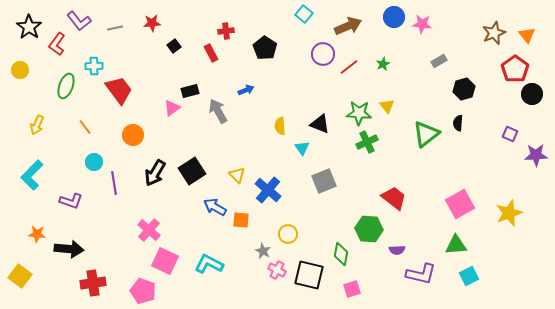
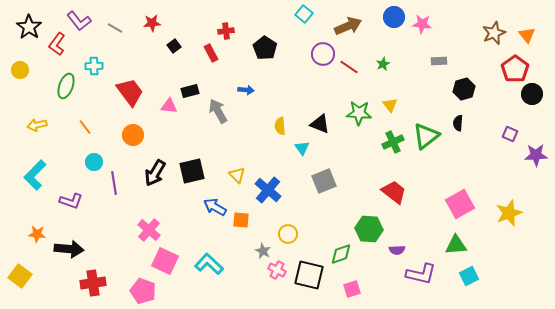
gray line at (115, 28): rotated 42 degrees clockwise
gray rectangle at (439, 61): rotated 28 degrees clockwise
red line at (349, 67): rotated 72 degrees clockwise
red trapezoid at (119, 90): moved 11 px right, 2 px down
blue arrow at (246, 90): rotated 28 degrees clockwise
yellow triangle at (387, 106): moved 3 px right, 1 px up
pink triangle at (172, 108): moved 3 px left, 2 px up; rotated 42 degrees clockwise
yellow arrow at (37, 125): rotated 54 degrees clockwise
green triangle at (426, 134): moved 2 px down
green cross at (367, 142): moved 26 px right
black square at (192, 171): rotated 20 degrees clockwise
cyan L-shape at (32, 175): moved 3 px right
red trapezoid at (394, 198): moved 6 px up
green diamond at (341, 254): rotated 60 degrees clockwise
cyan L-shape at (209, 264): rotated 16 degrees clockwise
